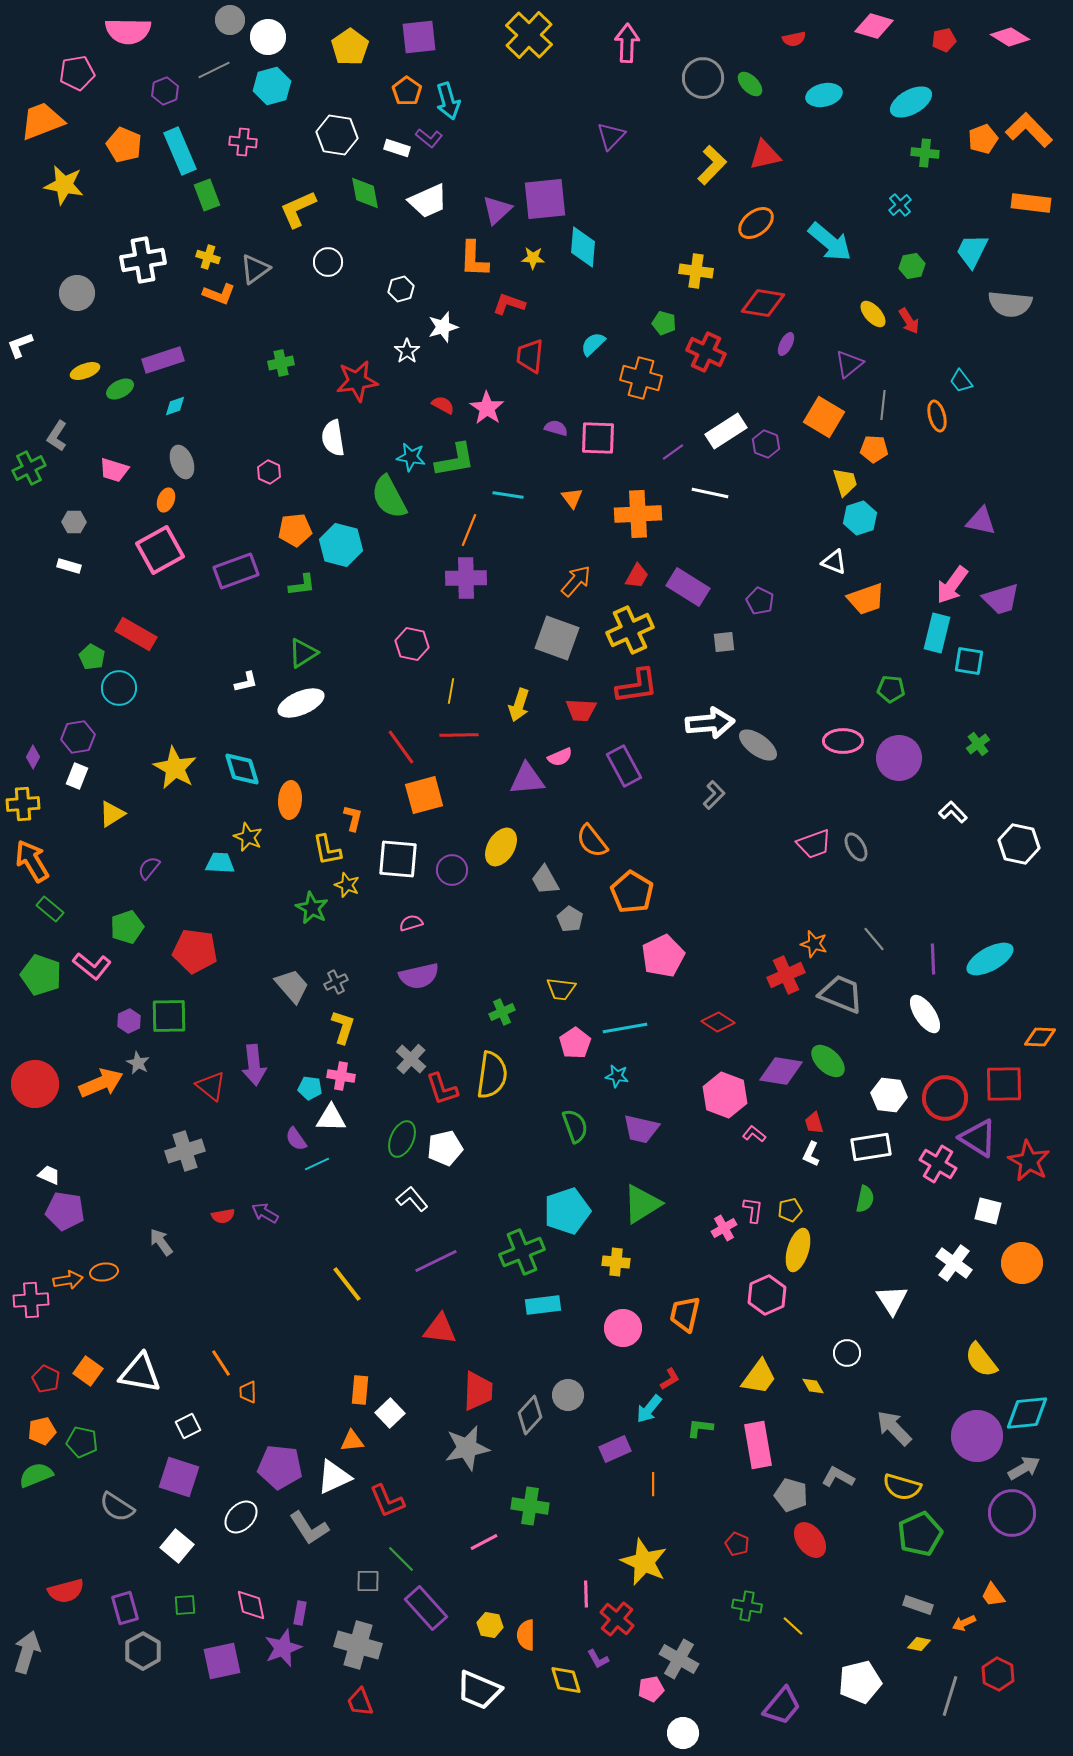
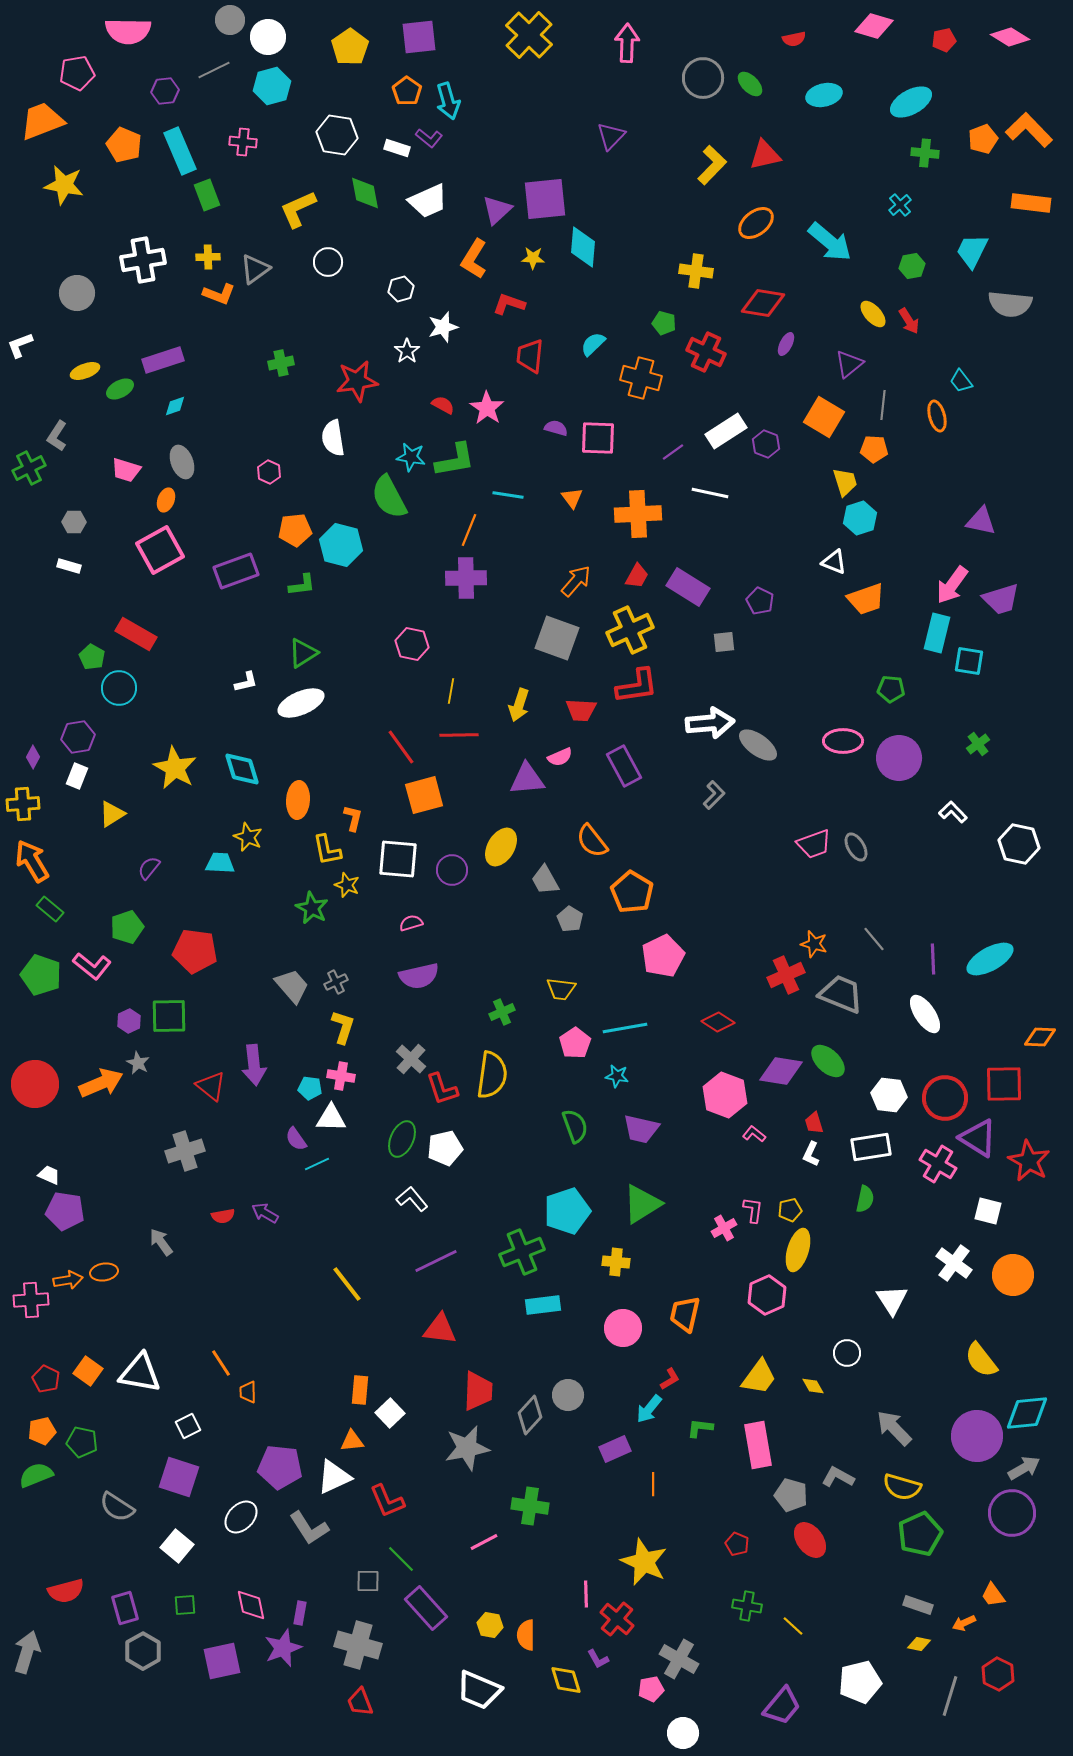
purple hexagon at (165, 91): rotated 16 degrees clockwise
yellow cross at (208, 257): rotated 20 degrees counterclockwise
orange L-shape at (474, 259): rotated 30 degrees clockwise
pink trapezoid at (114, 470): moved 12 px right
orange ellipse at (290, 800): moved 8 px right
orange circle at (1022, 1263): moved 9 px left, 12 px down
